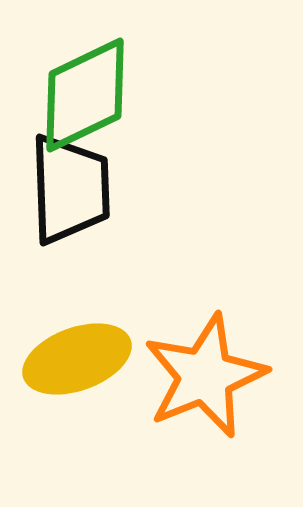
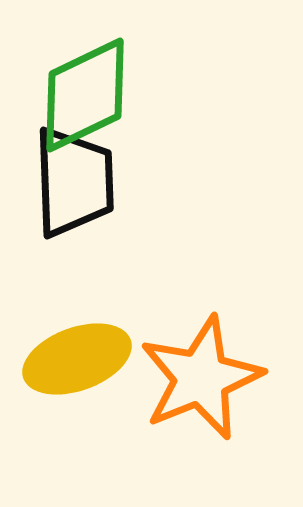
black trapezoid: moved 4 px right, 7 px up
orange star: moved 4 px left, 2 px down
